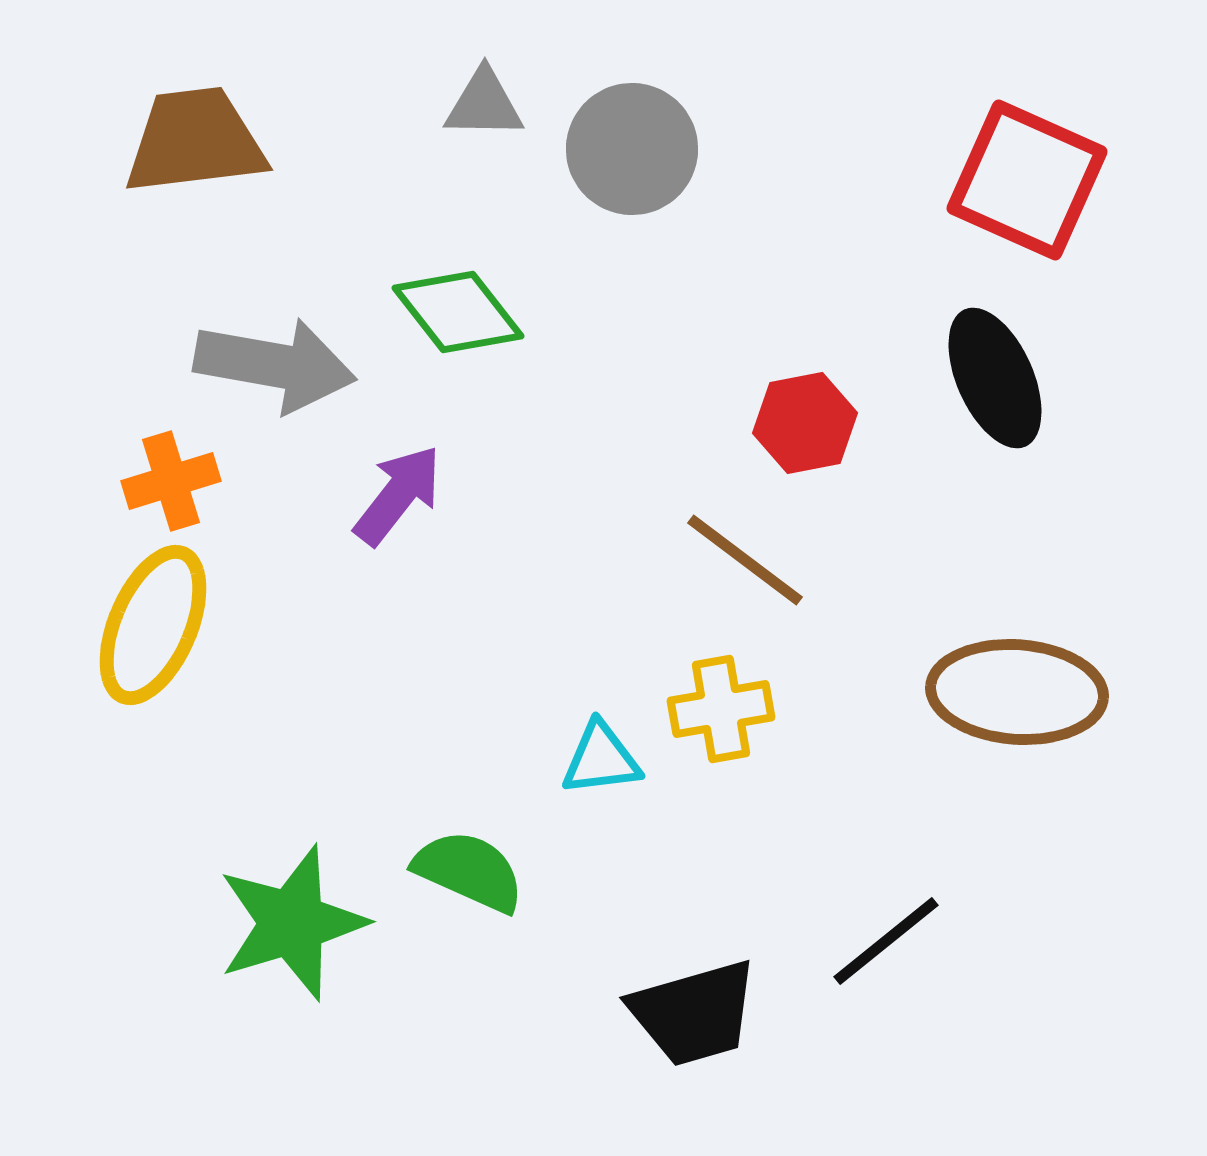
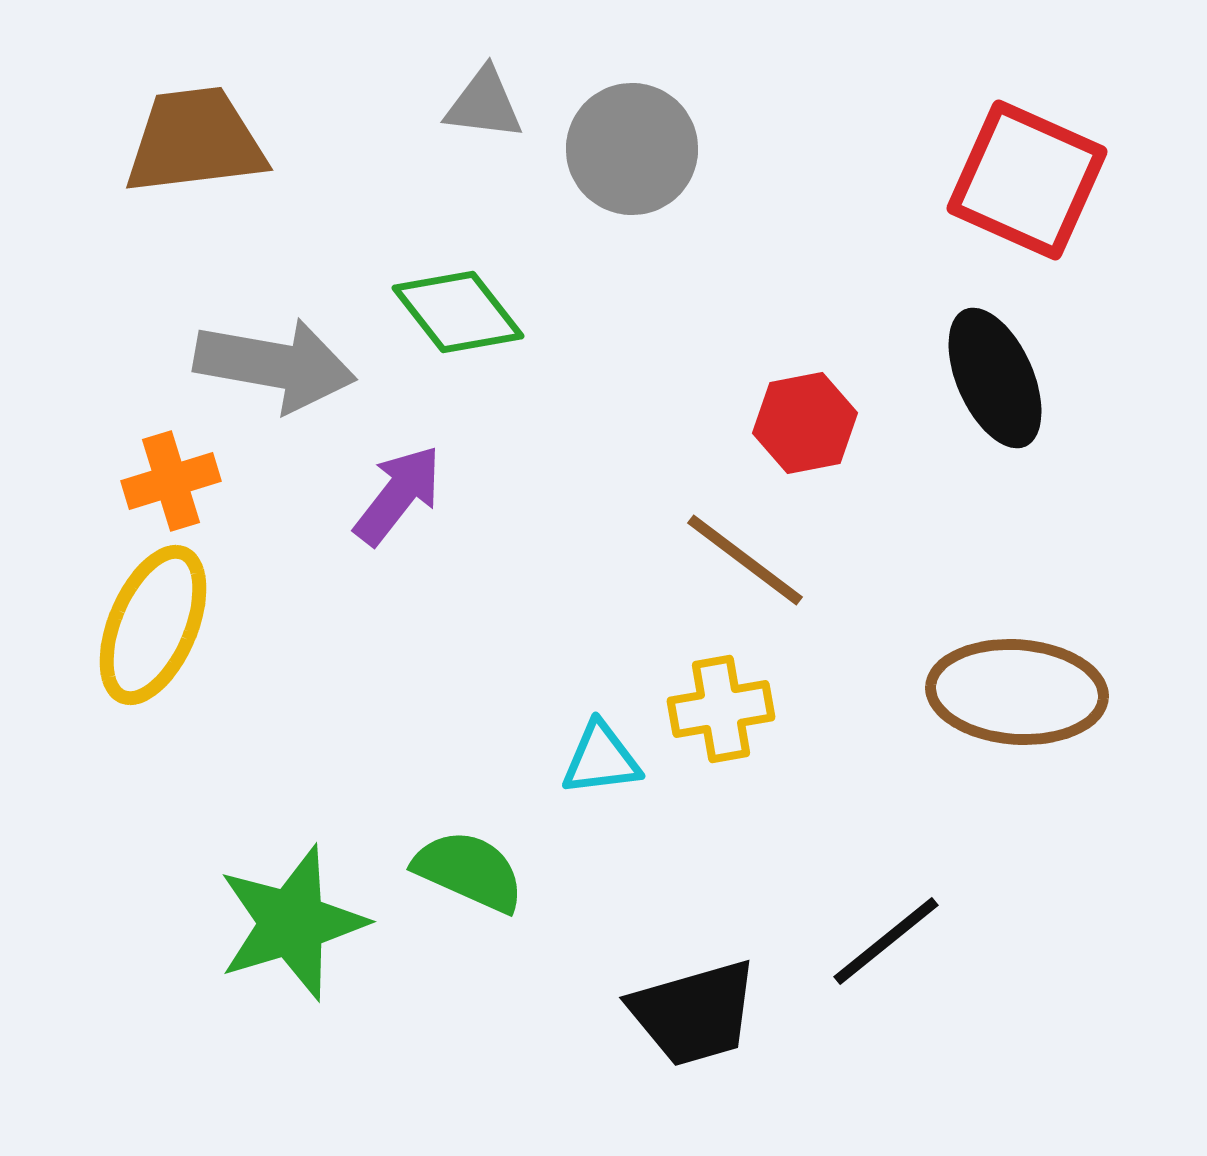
gray triangle: rotated 6 degrees clockwise
